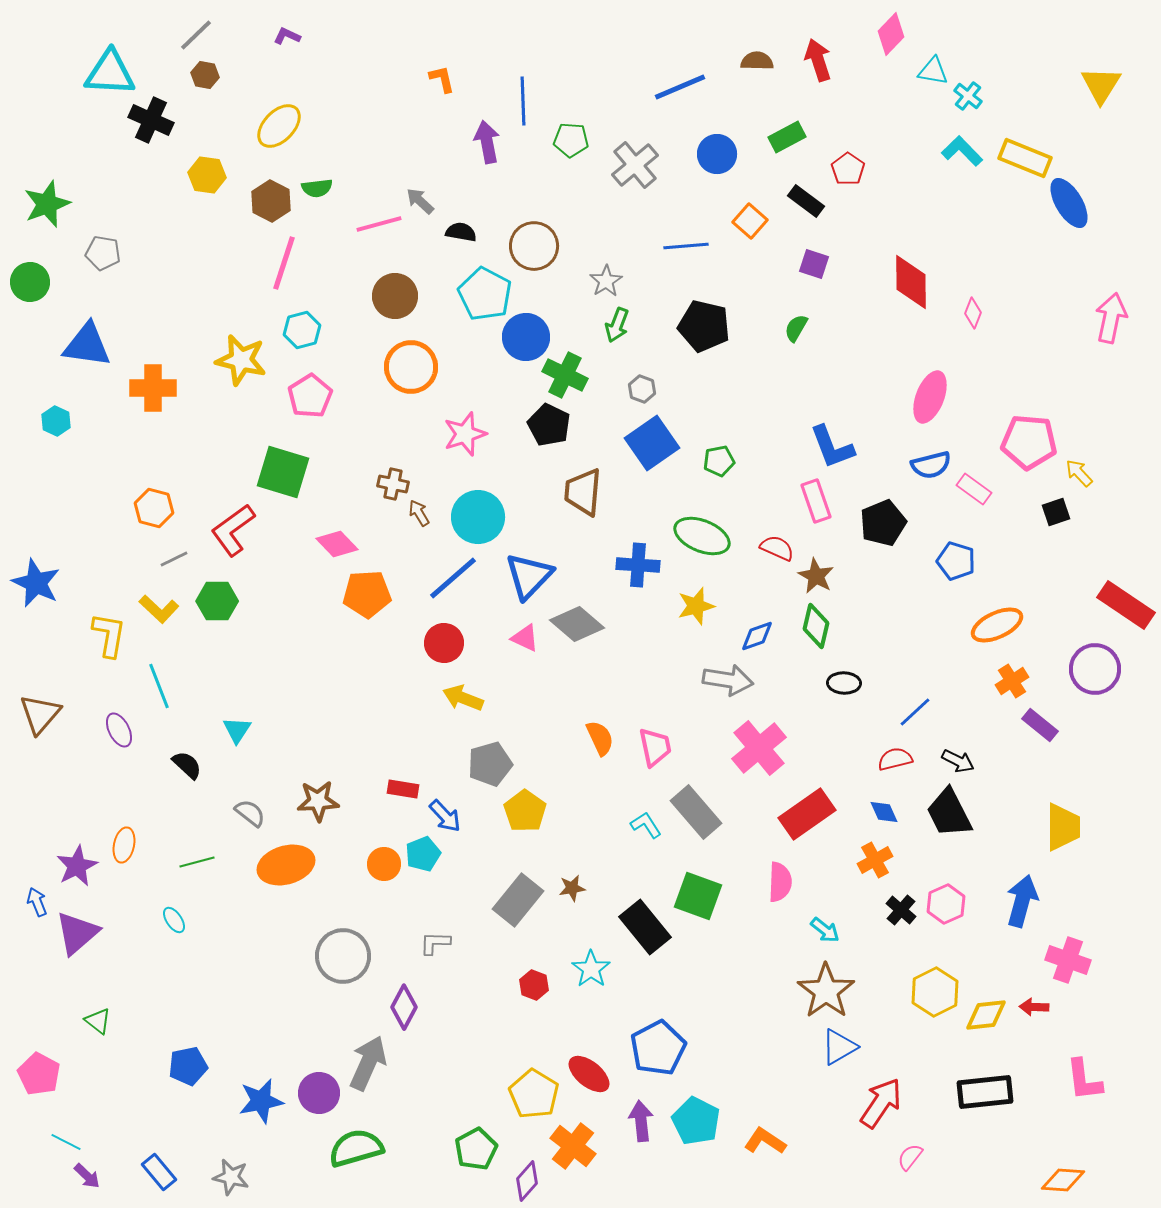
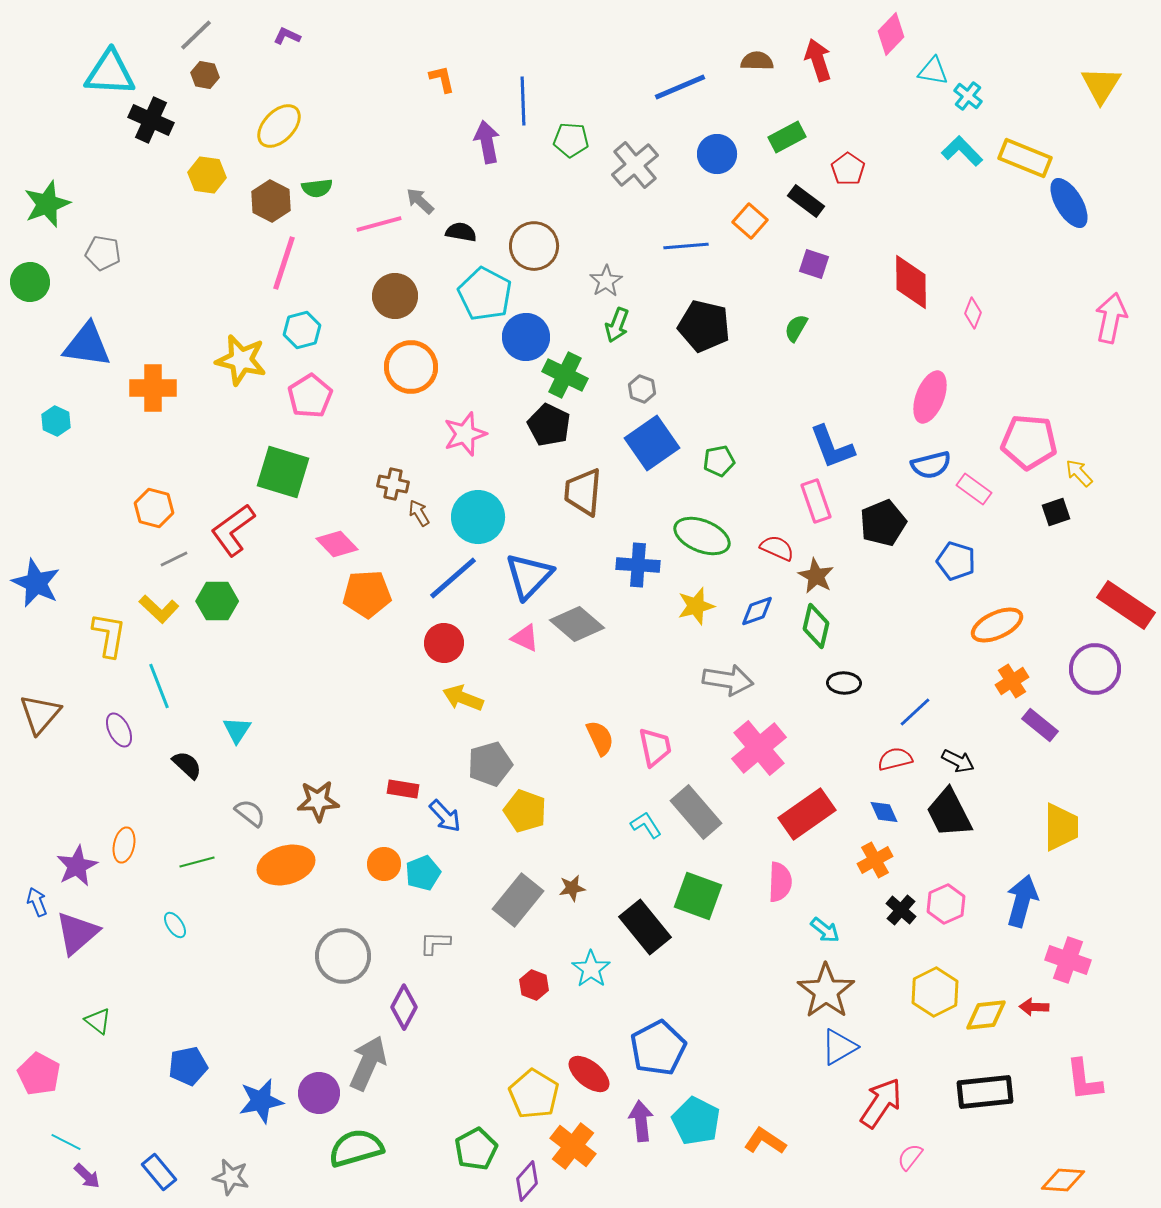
blue diamond at (757, 636): moved 25 px up
yellow pentagon at (525, 811): rotated 15 degrees counterclockwise
yellow trapezoid at (1063, 827): moved 2 px left
cyan pentagon at (423, 854): moved 19 px down
cyan ellipse at (174, 920): moved 1 px right, 5 px down
